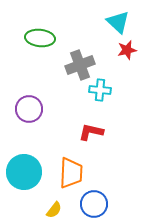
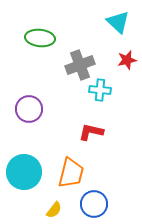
red star: moved 10 px down
orange trapezoid: rotated 12 degrees clockwise
